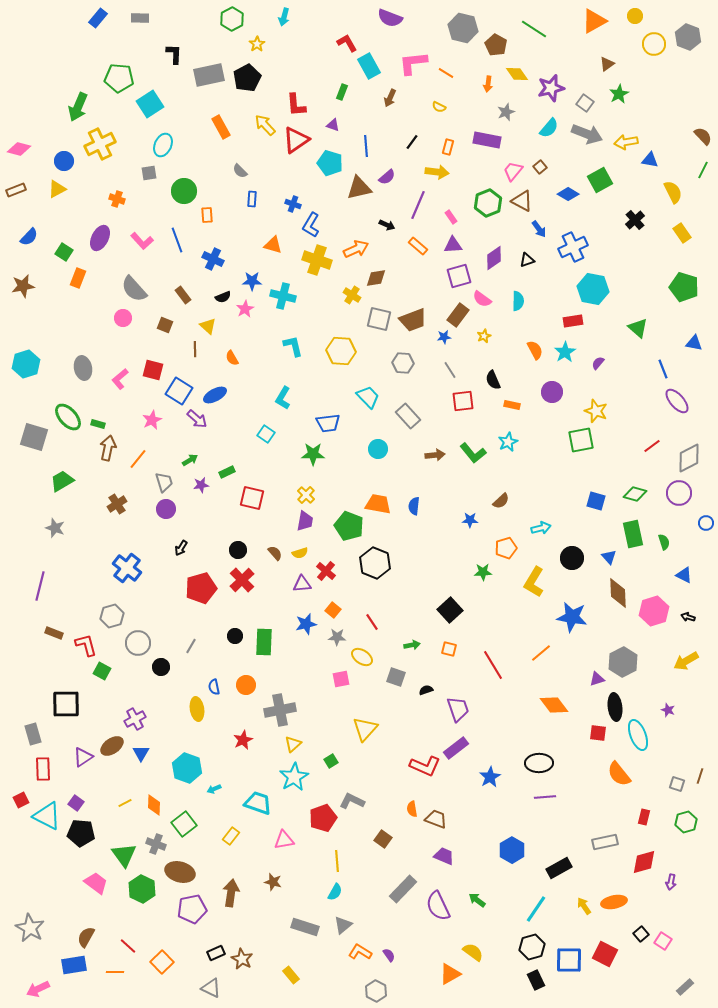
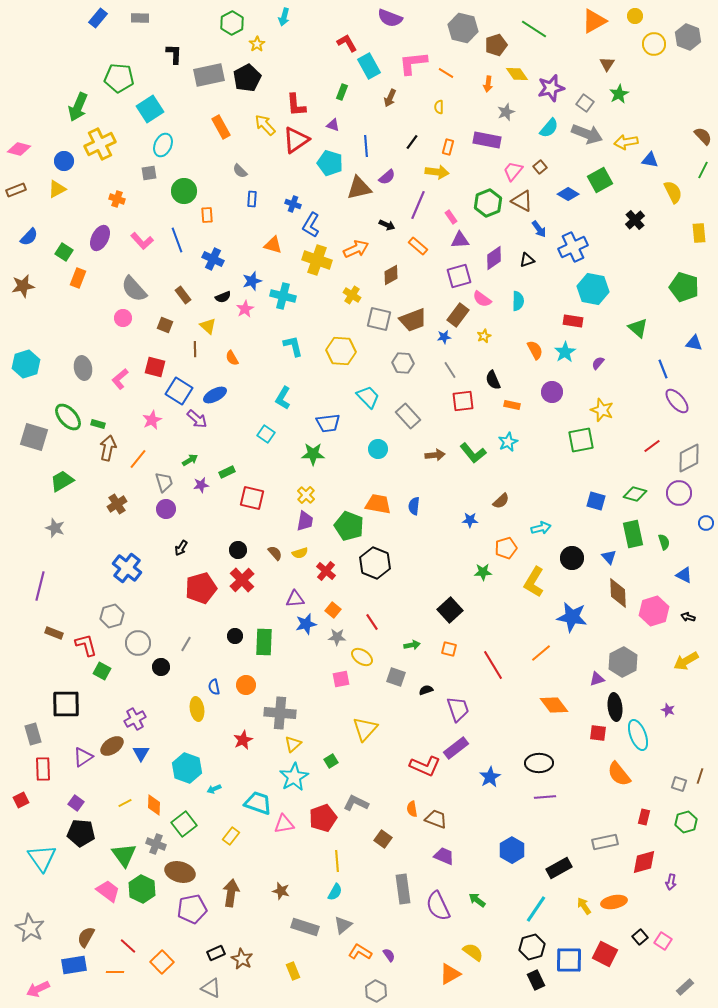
green hexagon at (232, 19): moved 4 px down
brown pentagon at (496, 45): rotated 25 degrees clockwise
brown triangle at (607, 64): rotated 21 degrees counterclockwise
cyan square at (150, 104): moved 5 px down
yellow semicircle at (439, 107): rotated 64 degrees clockwise
yellow rectangle at (682, 233): moved 17 px right; rotated 30 degrees clockwise
purple triangle at (453, 245): moved 7 px right, 5 px up
brown diamond at (376, 278): moved 15 px right, 3 px up; rotated 20 degrees counterclockwise
blue star at (252, 281): rotated 18 degrees counterclockwise
red rectangle at (573, 321): rotated 18 degrees clockwise
red square at (153, 370): moved 2 px right, 3 px up
yellow star at (596, 411): moved 6 px right, 1 px up
purple triangle at (302, 584): moved 7 px left, 15 px down
gray line at (191, 646): moved 5 px left, 2 px up
gray cross at (280, 710): moved 3 px down; rotated 16 degrees clockwise
gray square at (677, 784): moved 2 px right
gray L-shape at (352, 801): moved 4 px right, 2 px down
cyan triangle at (47, 816): moved 5 px left, 42 px down; rotated 28 degrees clockwise
pink triangle at (284, 840): moved 16 px up
brown star at (273, 882): moved 8 px right, 9 px down
pink trapezoid at (96, 883): moved 12 px right, 8 px down
gray rectangle at (403, 889): rotated 52 degrees counterclockwise
black square at (641, 934): moved 1 px left, 3 px down
yellow rectangle at (291, 975): moved 2 px right, 4 px up; rotated 18 degrees clockwise
